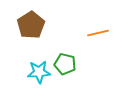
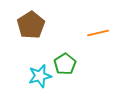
green pentagon: rotated 25 degrees clockwise
cyan star: moved 1 px right, 4 px down; rotated 10 degrees counterclockwise
